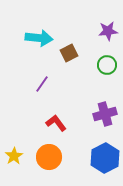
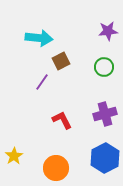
brown square: moved 8 px left, 8 px down
green circle: moved 3 px left, 2 px down
purple line: moved 2 px up
red L-shape: moved 6 px right, 3 px up; rotated 10 degrees clockwise
orange circle: moved 7 px right, 11 px down
